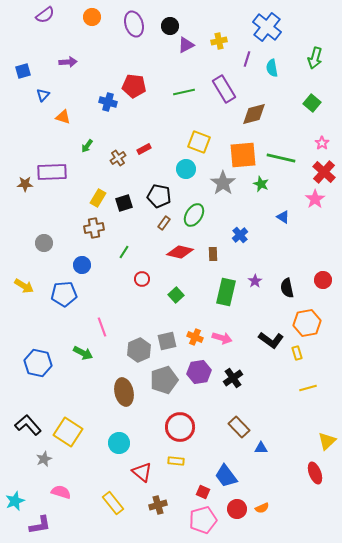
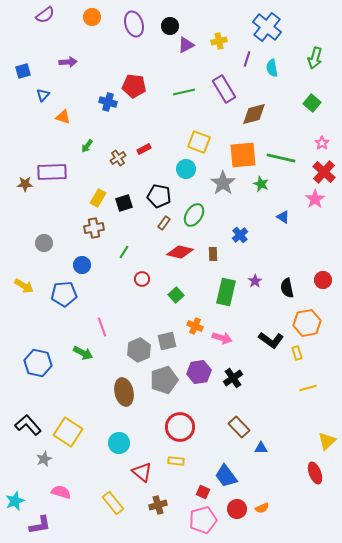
orange cross at (195, 337): moved 11 px up
